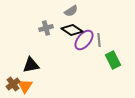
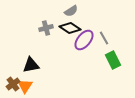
black diamond: moved 2 px left, 2 px up
gray line: moved 5 px right, 2 px up; rotated 24 degrees counterclockwise
